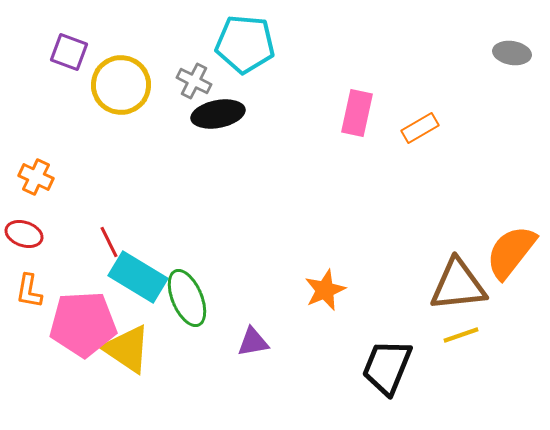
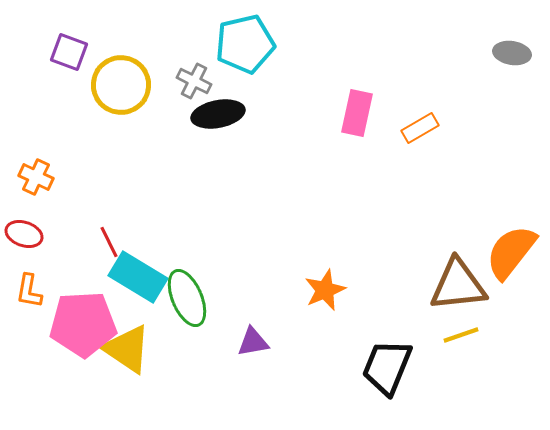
cyan pentagon: rotated 18 degrees counterclockwise
